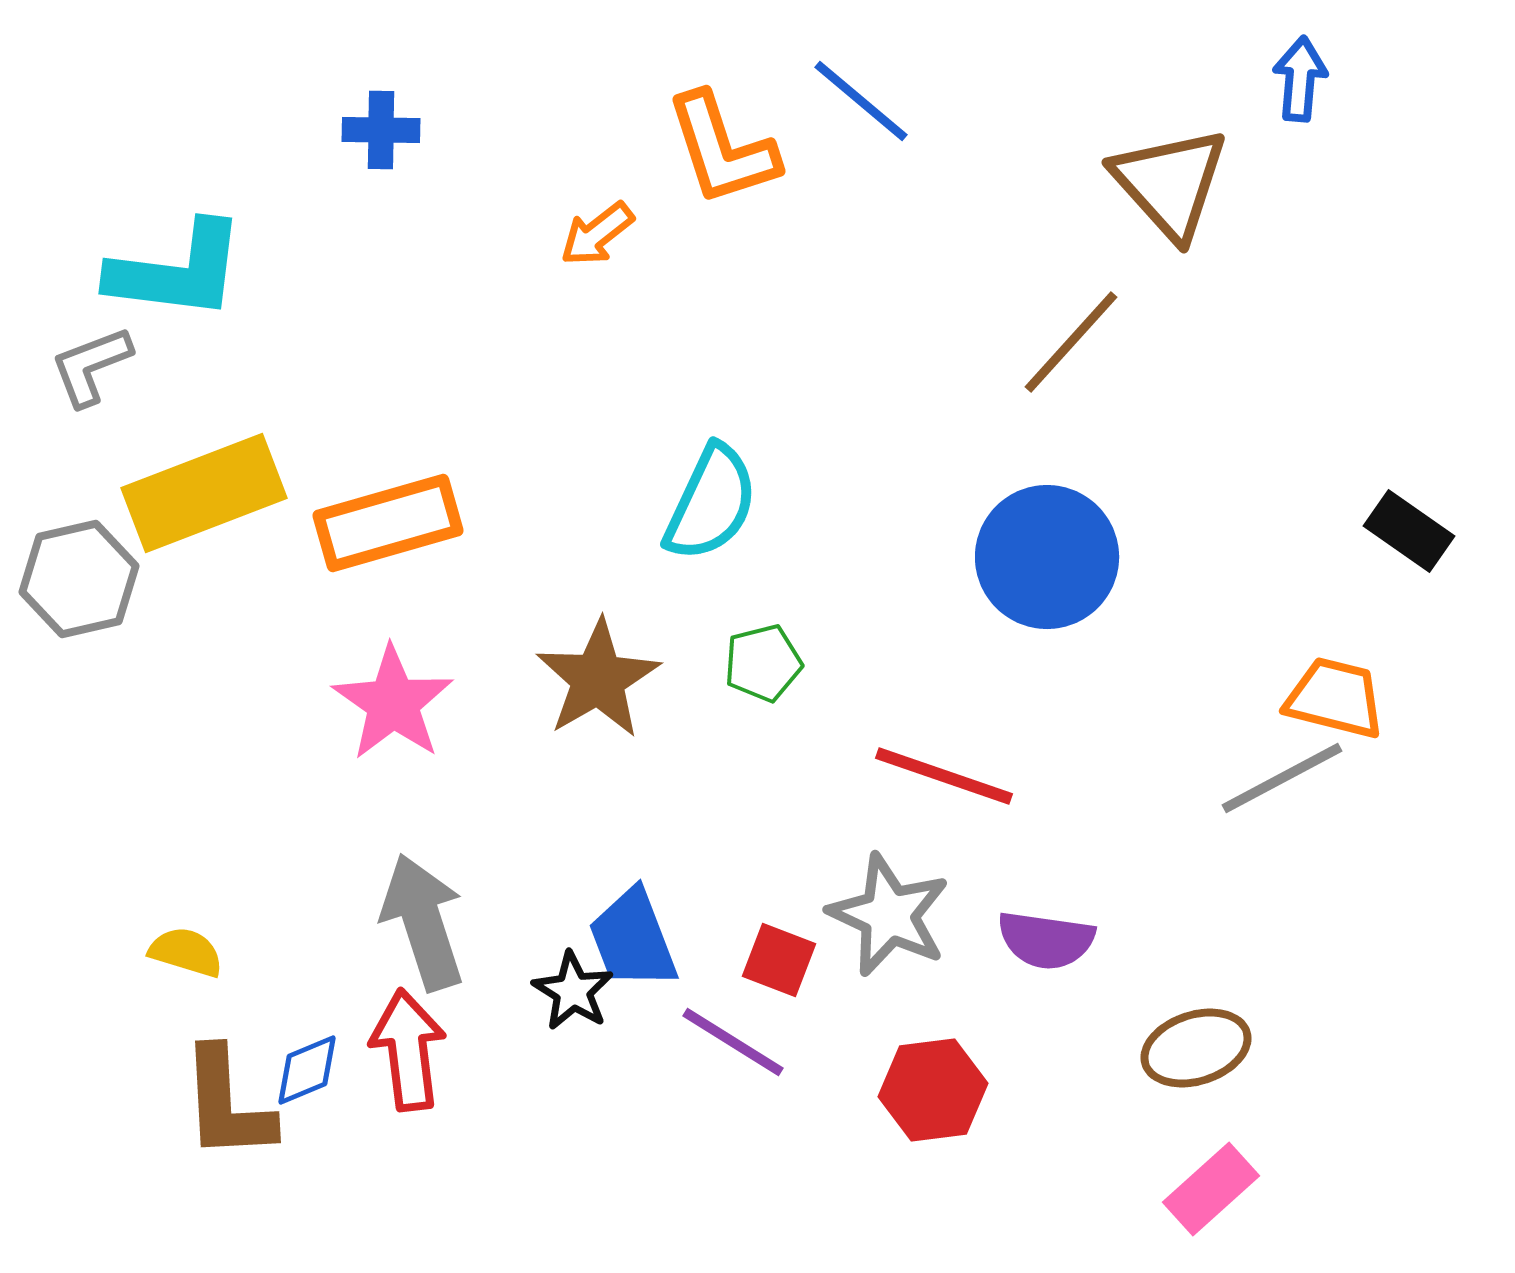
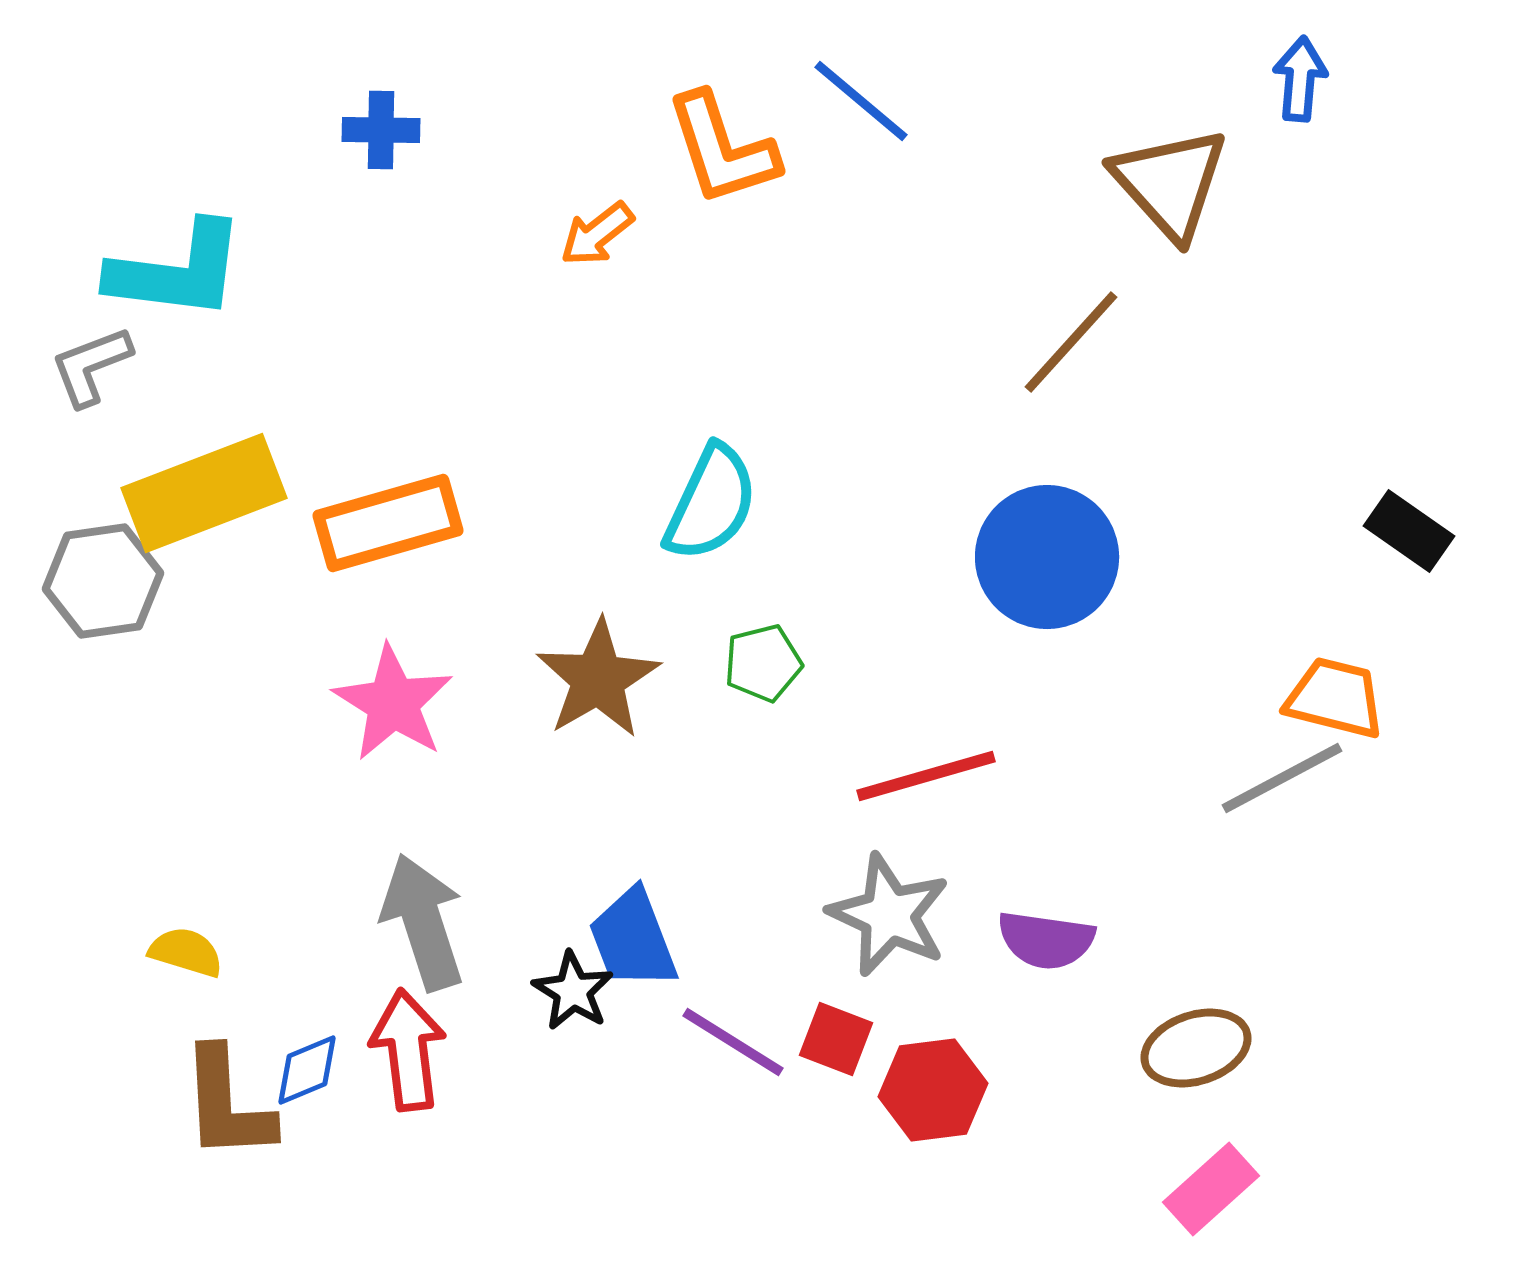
gray hexagon: moved 24 px right, 2 px down; rotated 5 degrees clockwise
pink star: rotated 3 degrees counterclockwise
red line: moved 18 px left; rotated 35 degrees counterclockwise
red square: moved 57 px right, 79 px down
